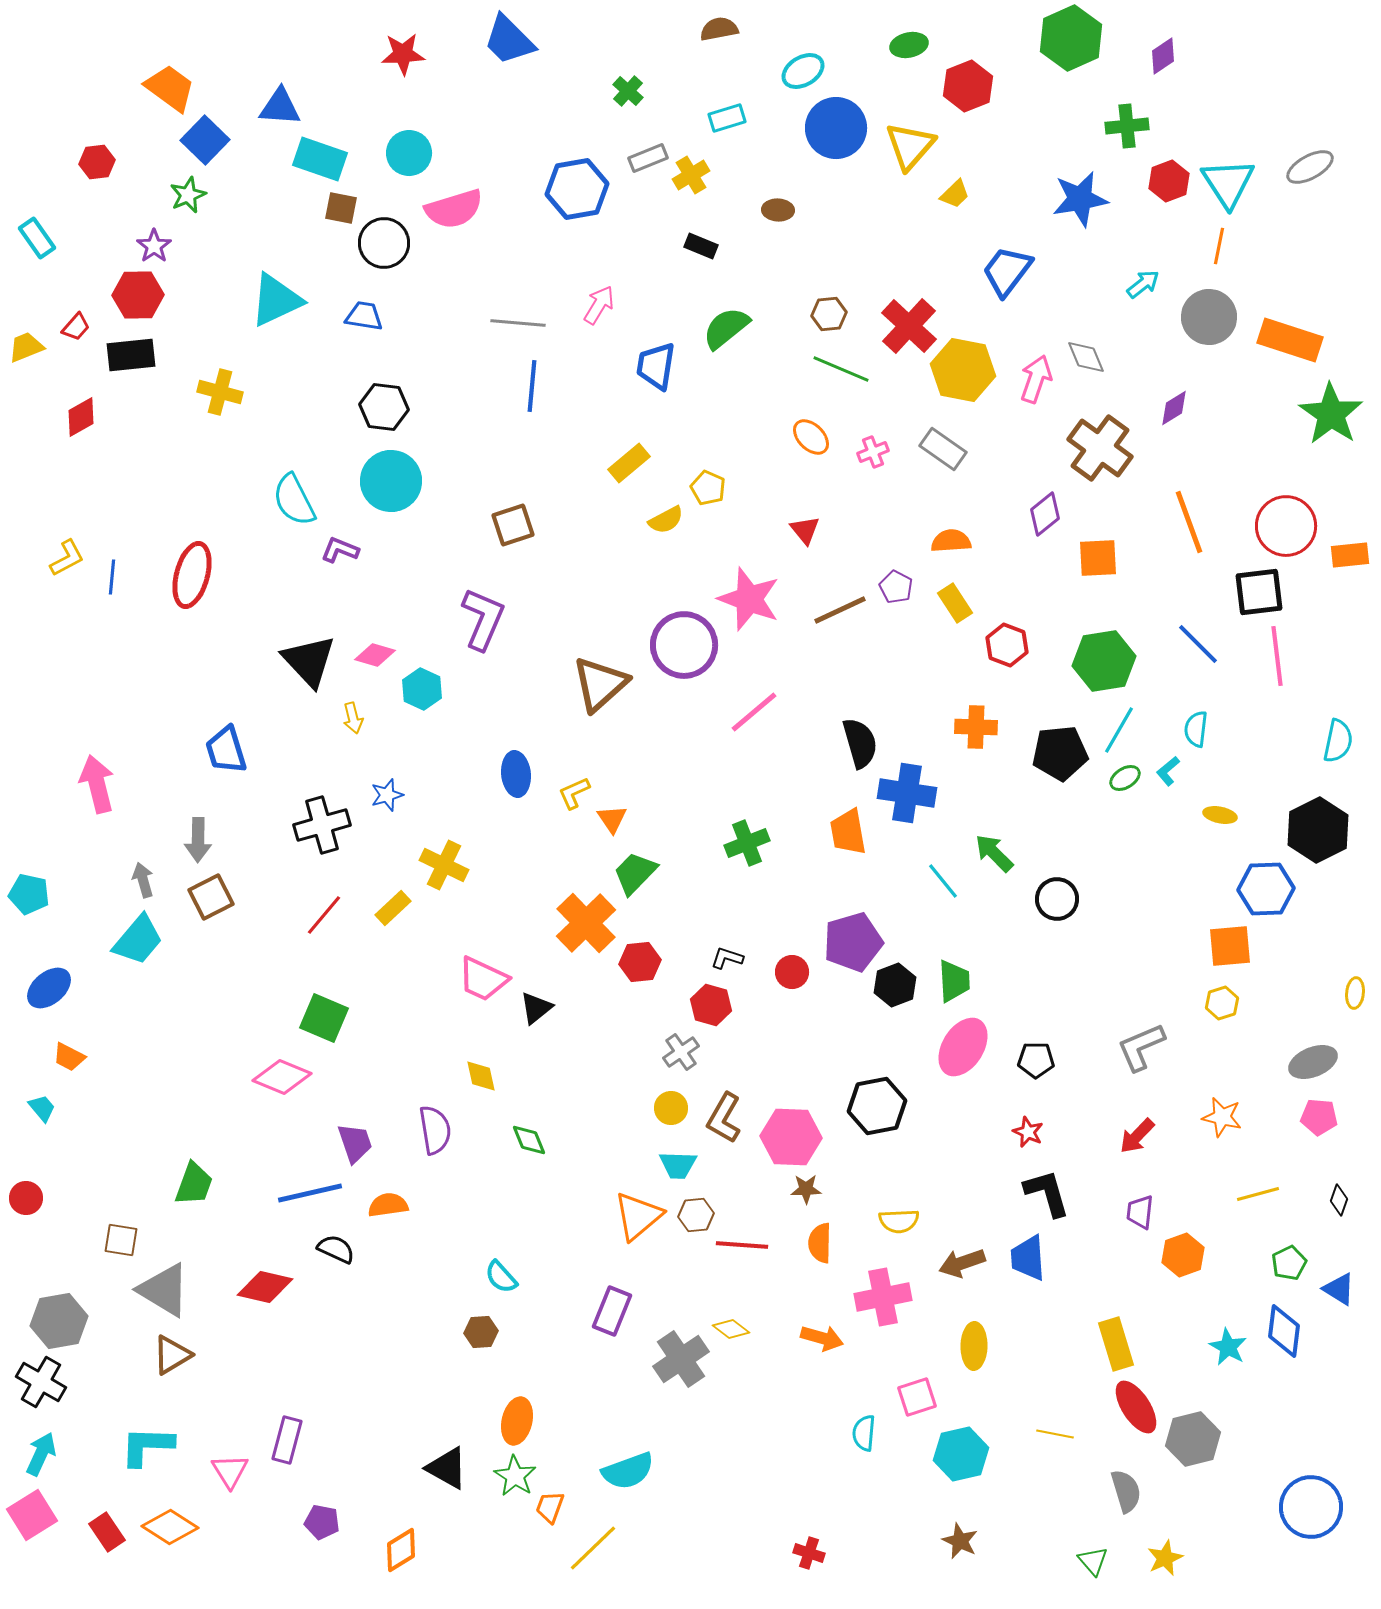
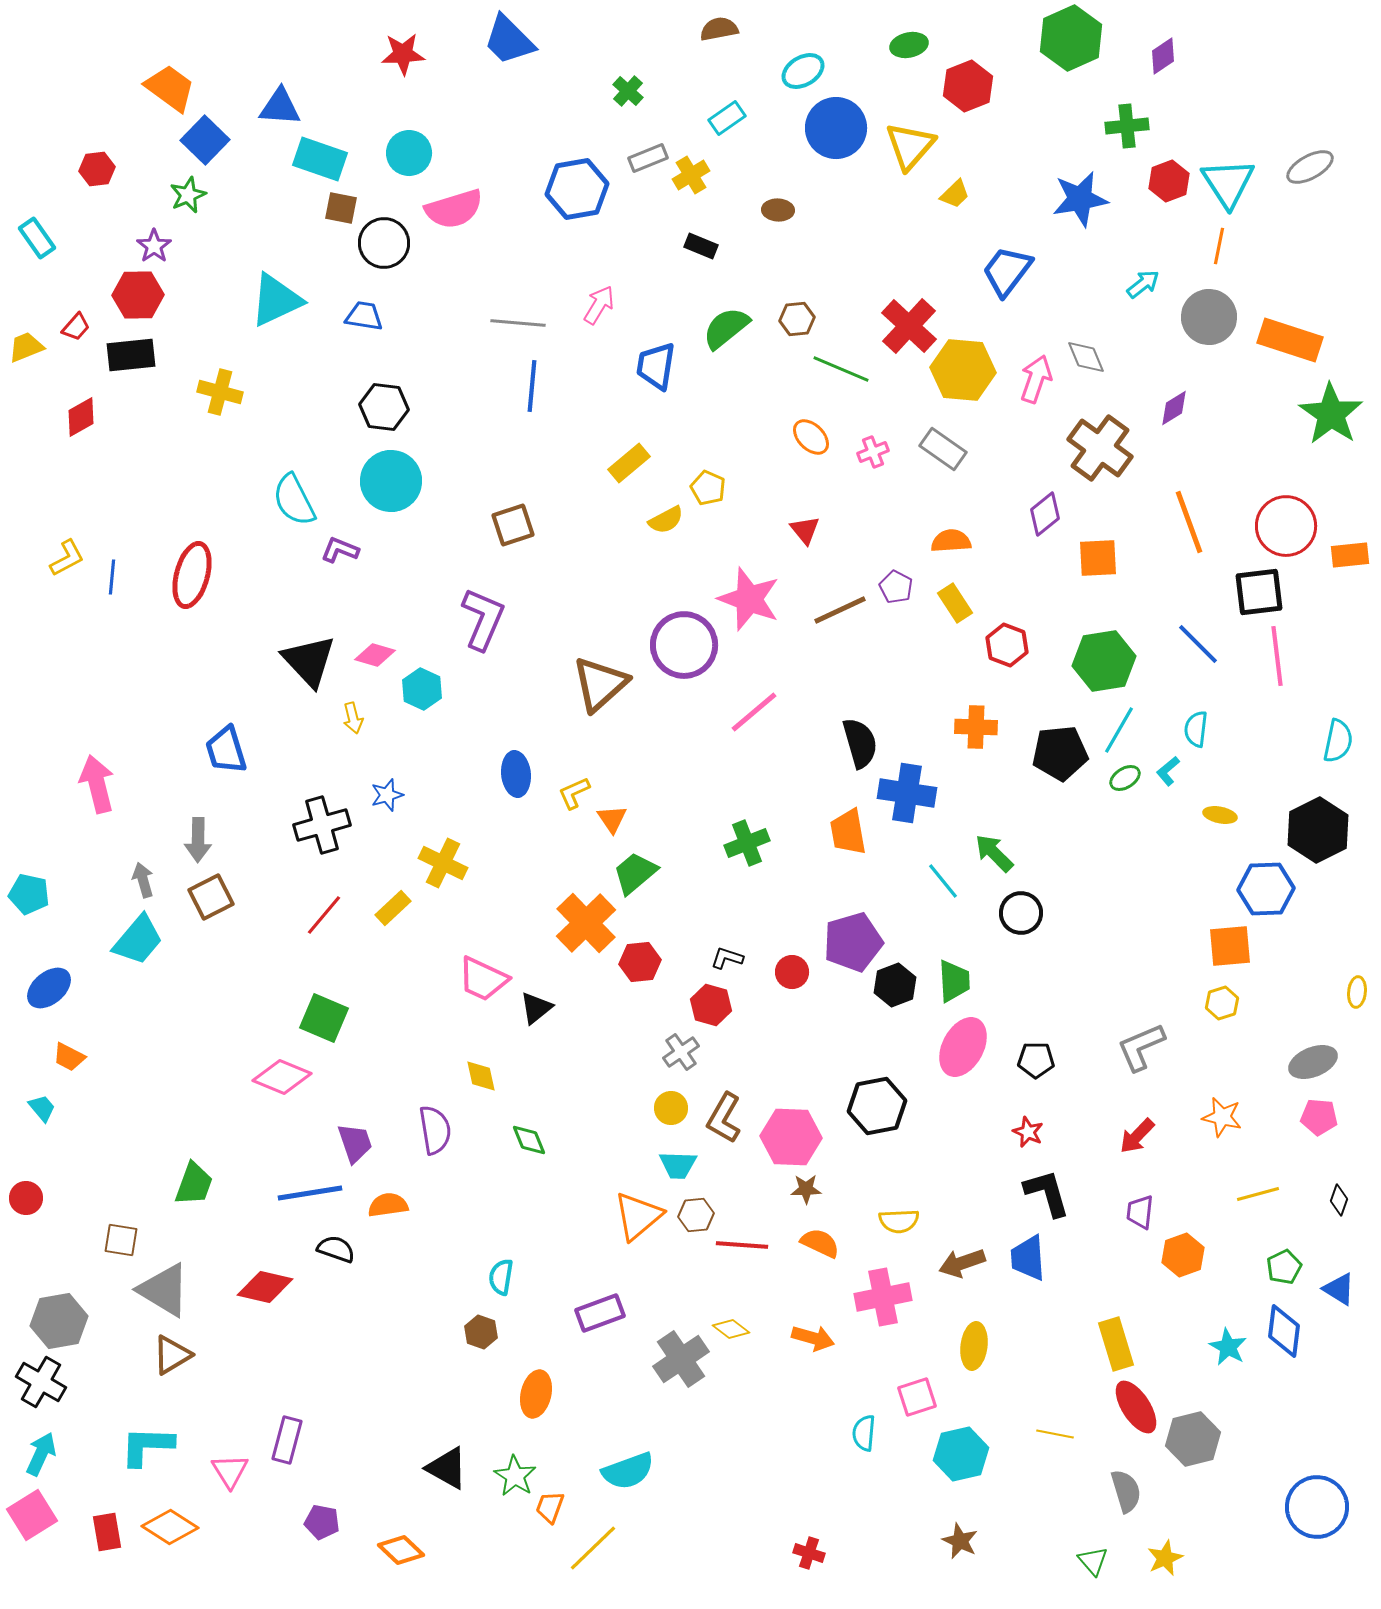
cyan rectangle at (727, 118): rotated 18 degrees counterclockwise
red hexagon at (97, 162): moved 7 px down
brown hexagon at (829, 314): moved 32 px left, 5 px down
yellow hexagon at (963, 370): rotated 6 degrees counterclockwise
yellow cross at (444, 865): moved 1 px left, 2 px up
green trapezoid at (635, 873): rotated 6 degrees clockwise
black circle at (1057, 899): moved 36 px left, 14 px down
yellow ellipse at (1355, 993): moved 2 px right, 1 px up
pink ellipse at (963, 1047): rotated 4 degrees counterclockwise
blue line at (310, 1193): rotated 4 degrees clockwise
orange semicircle at (820, 1243): rotated 114 degrees clockwise
black semicircle at (336, 1249): rotated 6 degrees counterclockwise
green pentagon at (1289, 1263): moved 5 px left, 4 px down
cyan semicircle at (501, 1277): rotated 51 degrees clockwise
purple rectangle at (612, 1311): moved 12 px left, 2 px down; rotated 48 degrees clockwise
brown hexagon at (481, 1332): rotated 24 degrees clockwise
orange arrow at (822, 1338): moved 9 px left
yellow ellipse at (974, 1346): rotated 6 degrees clockwise
orange ellipse at (517, 1421): moved 19 px right, 27 px up
blue circle at (1311, 1507): moved 6 px right
red rectangle at (107, 1532): rotated 24 degrees clockwise
orange diamond at (401, 1550): rotated 75 degrees clockwise
